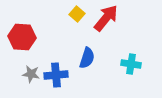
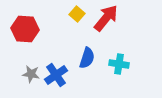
red hexagon: moved 3 px right, 8 px up
cyan cross: moved 12 px left
blue cross: rotated 30 degrees counterclockwise
